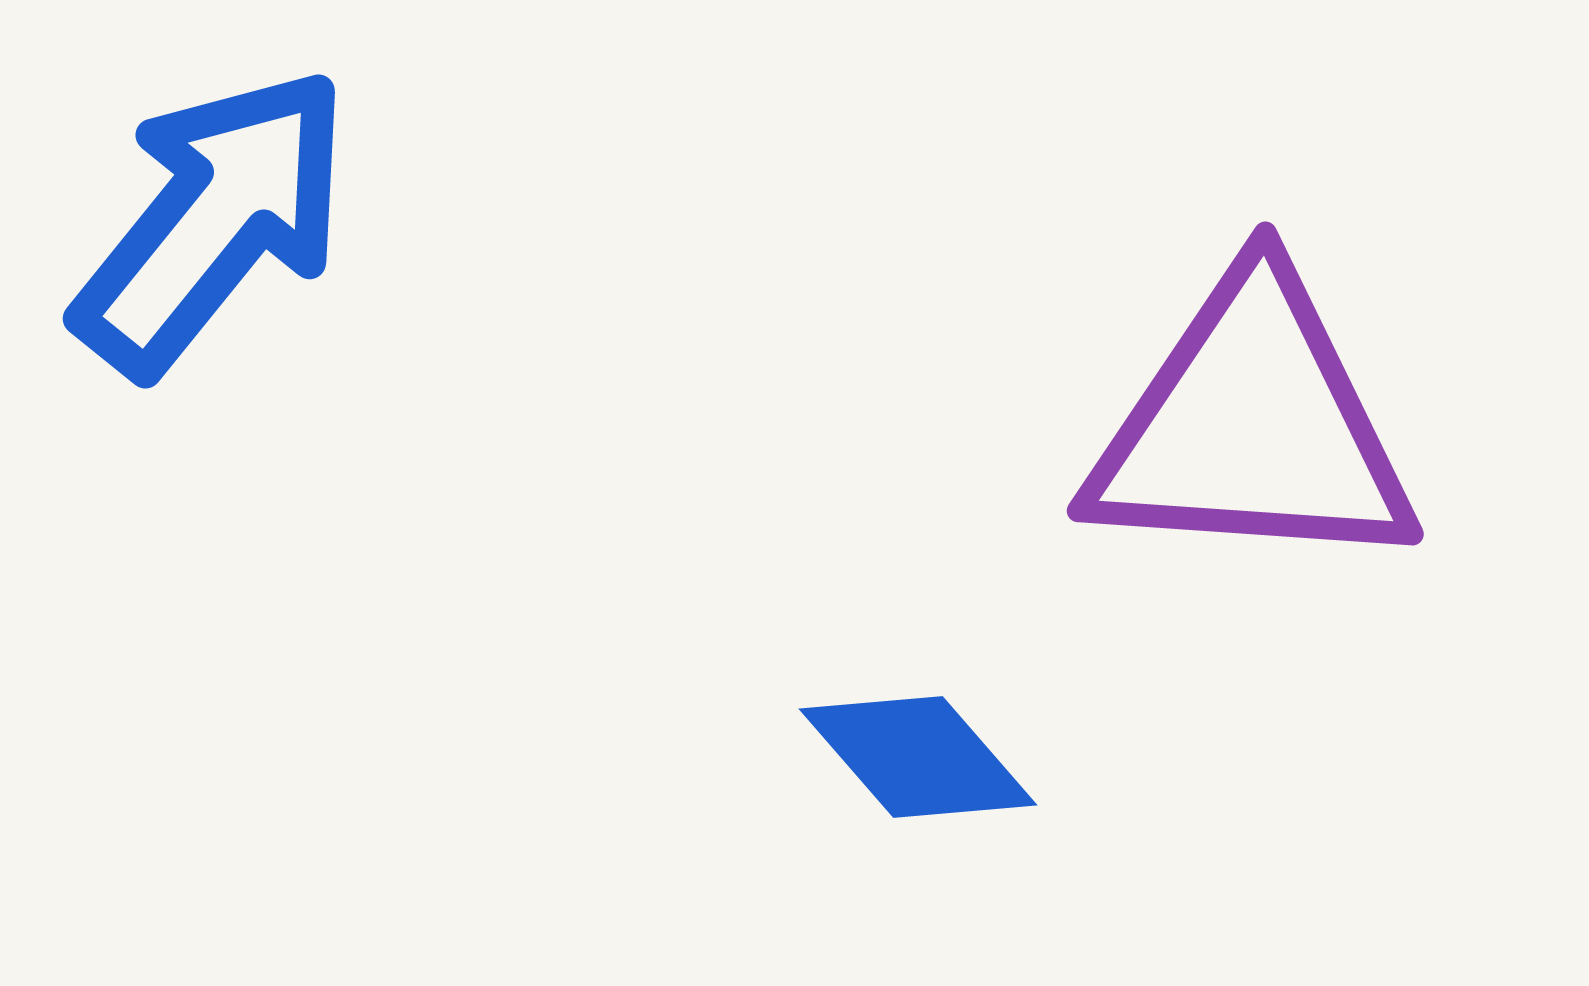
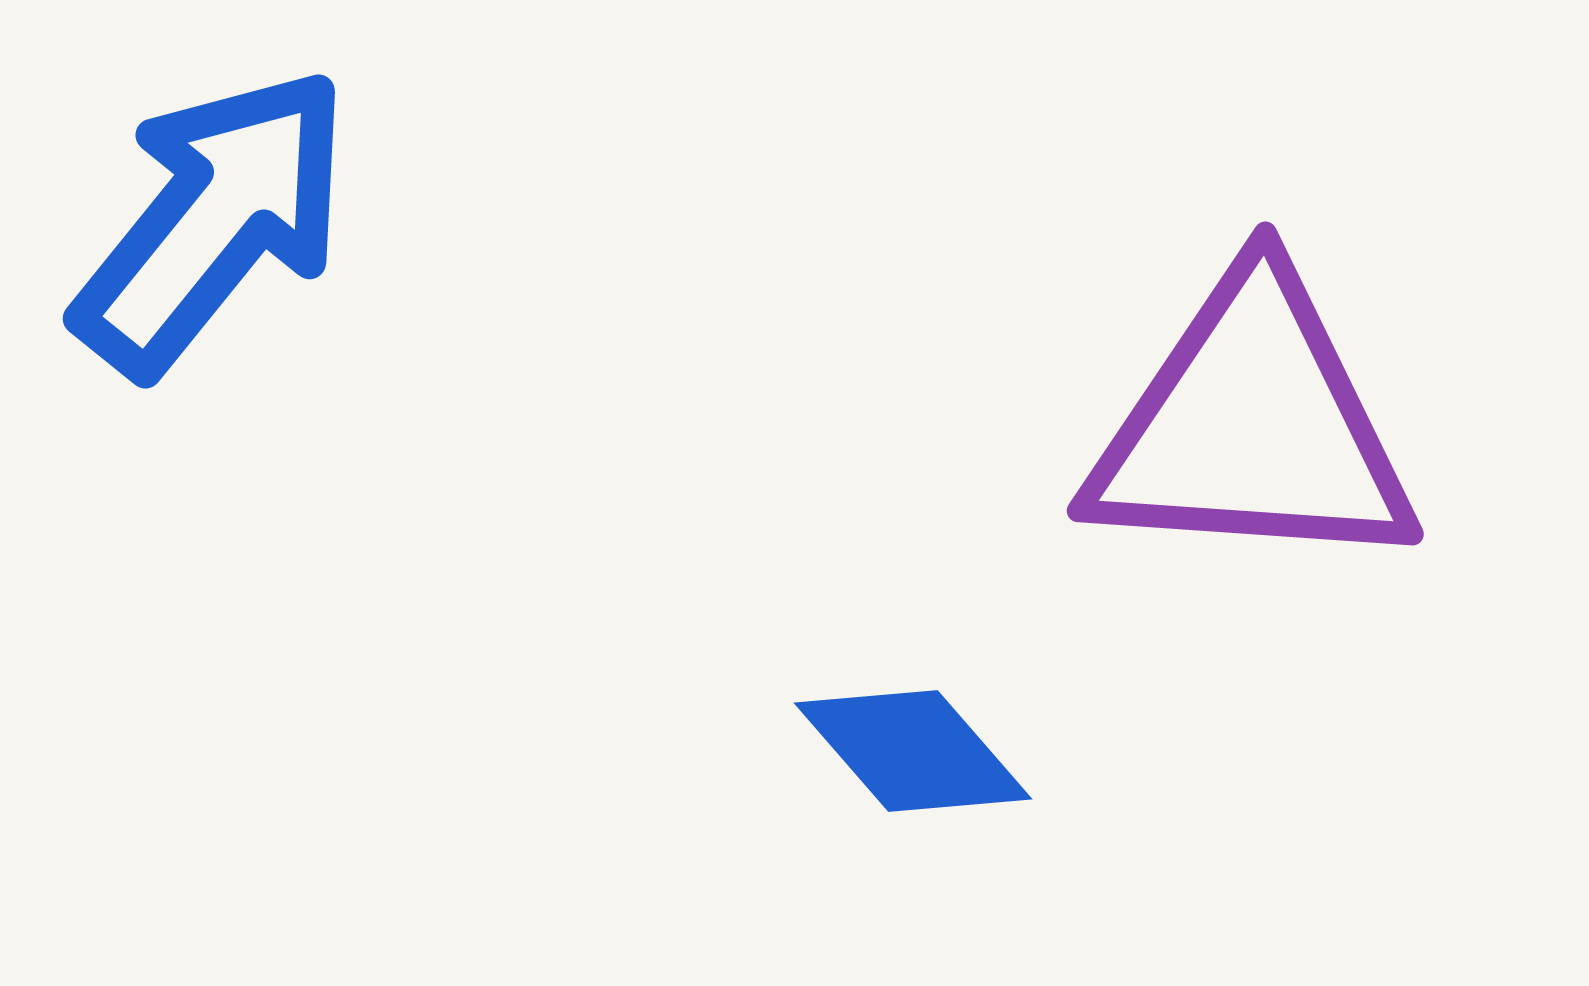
blue diamond: moved 5 px left, 6 px up
